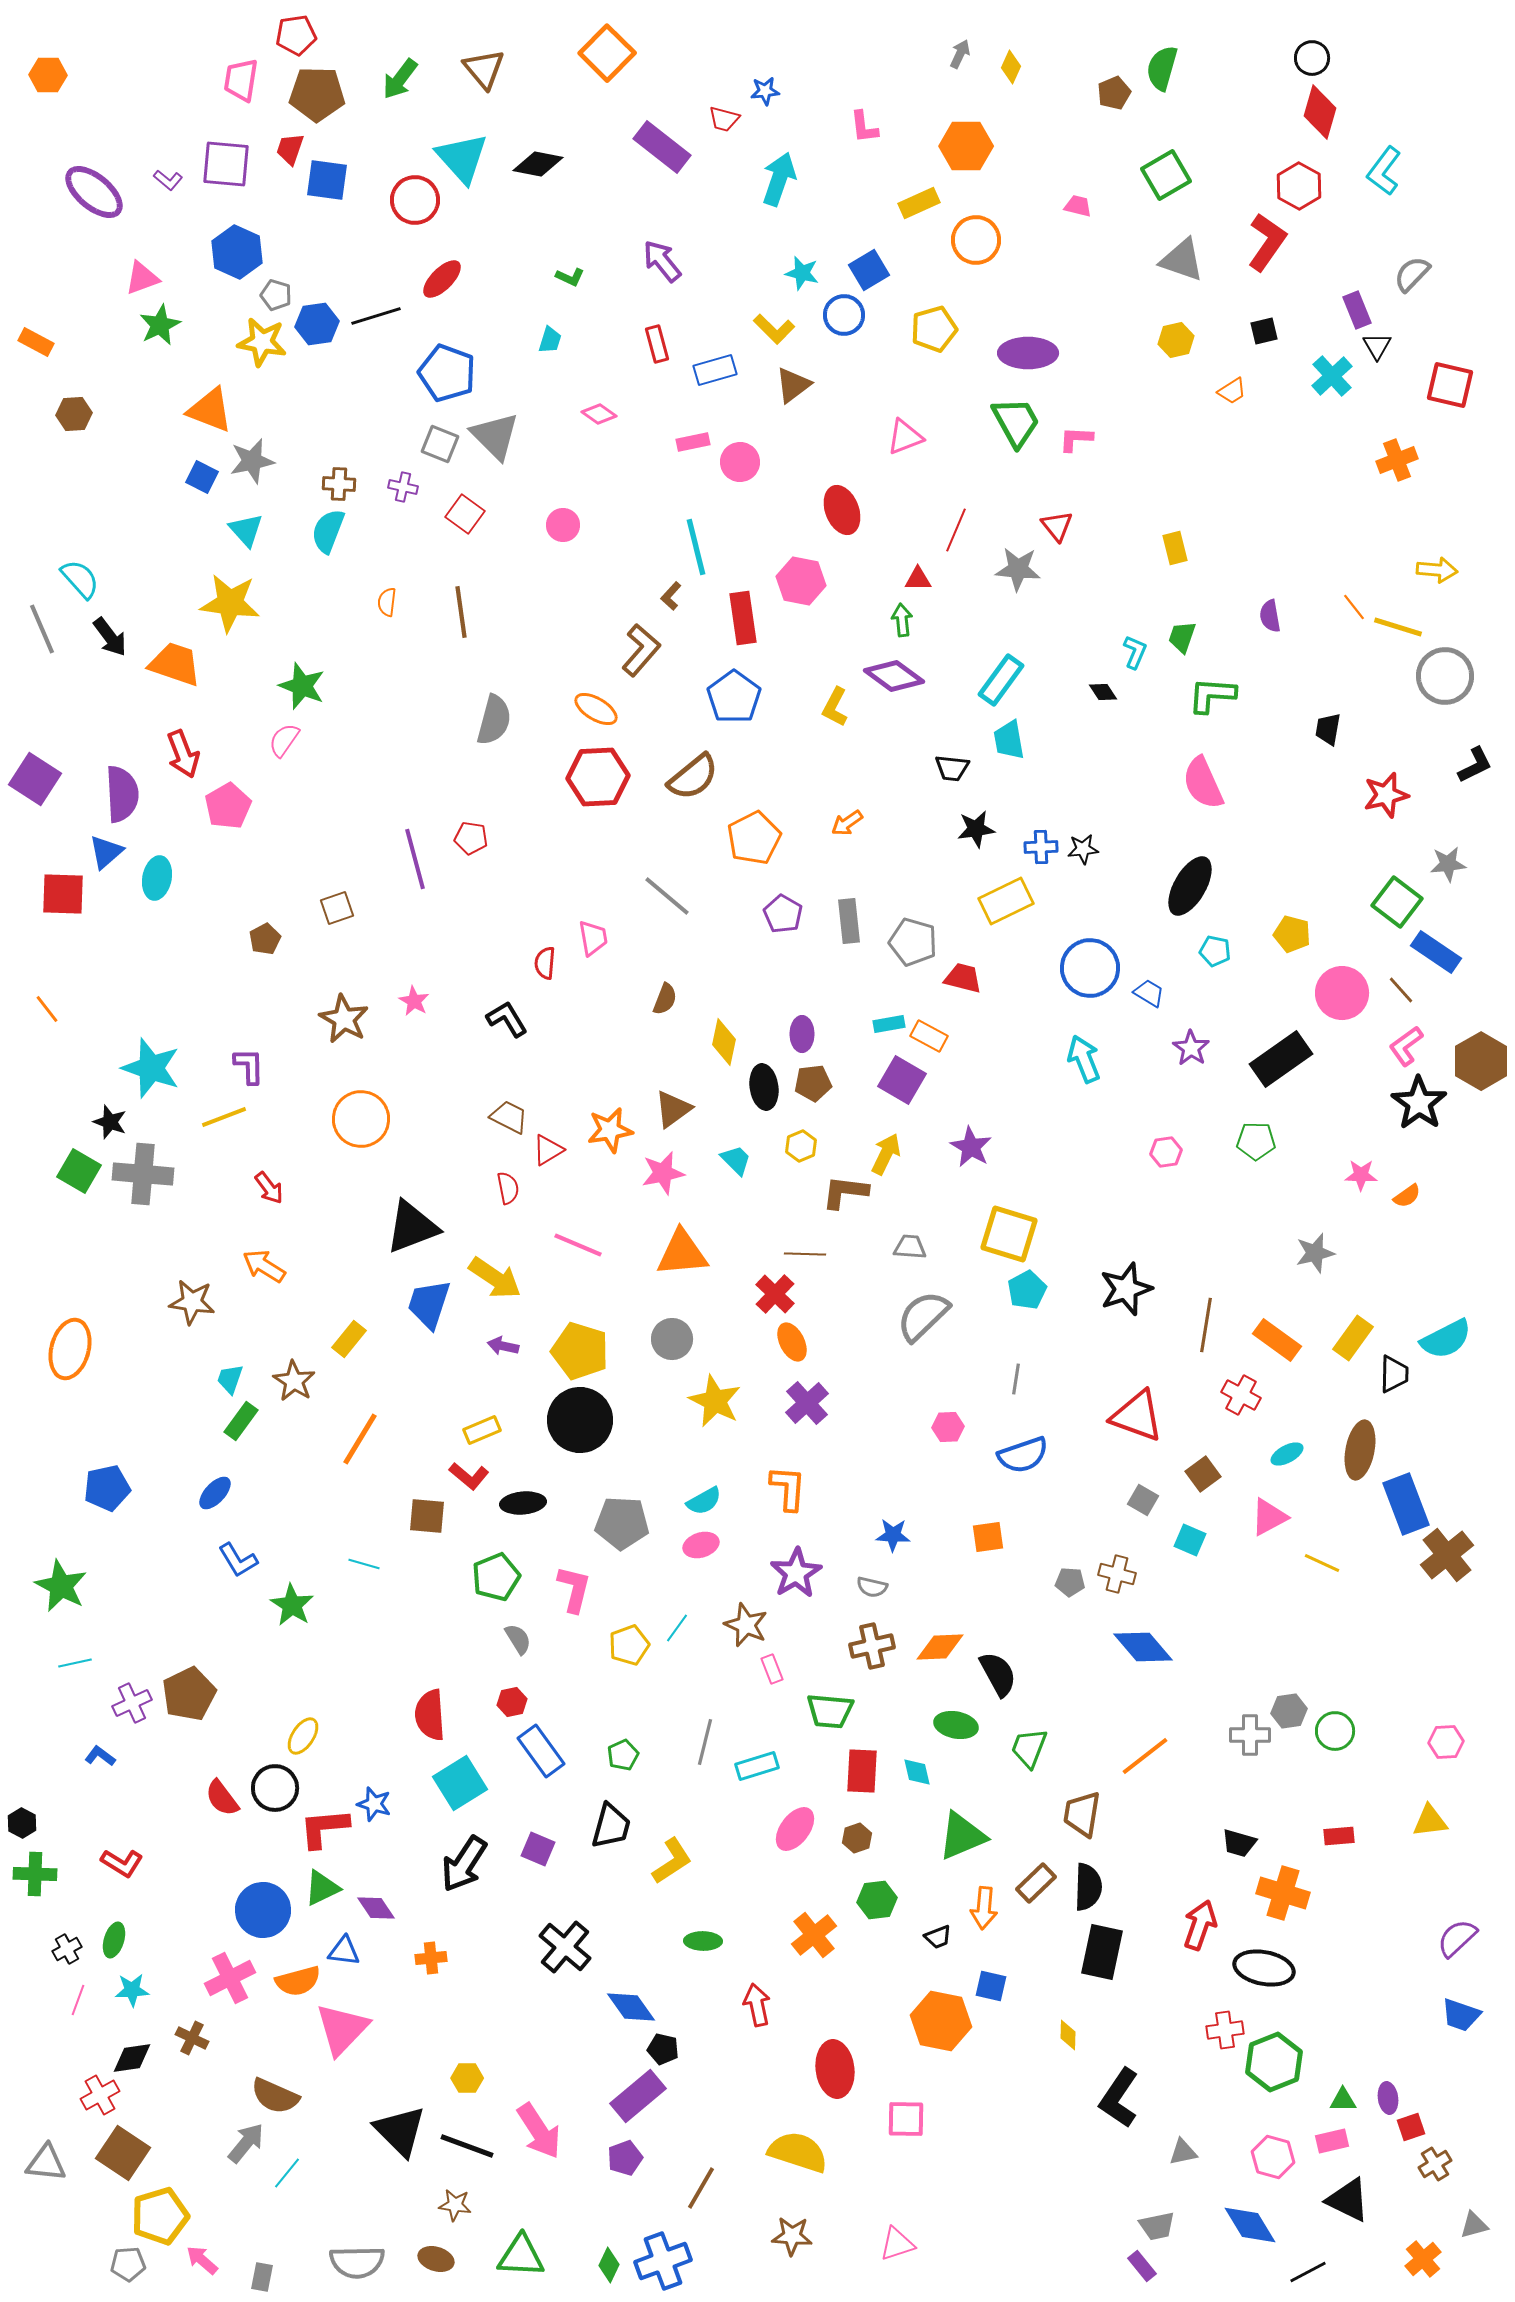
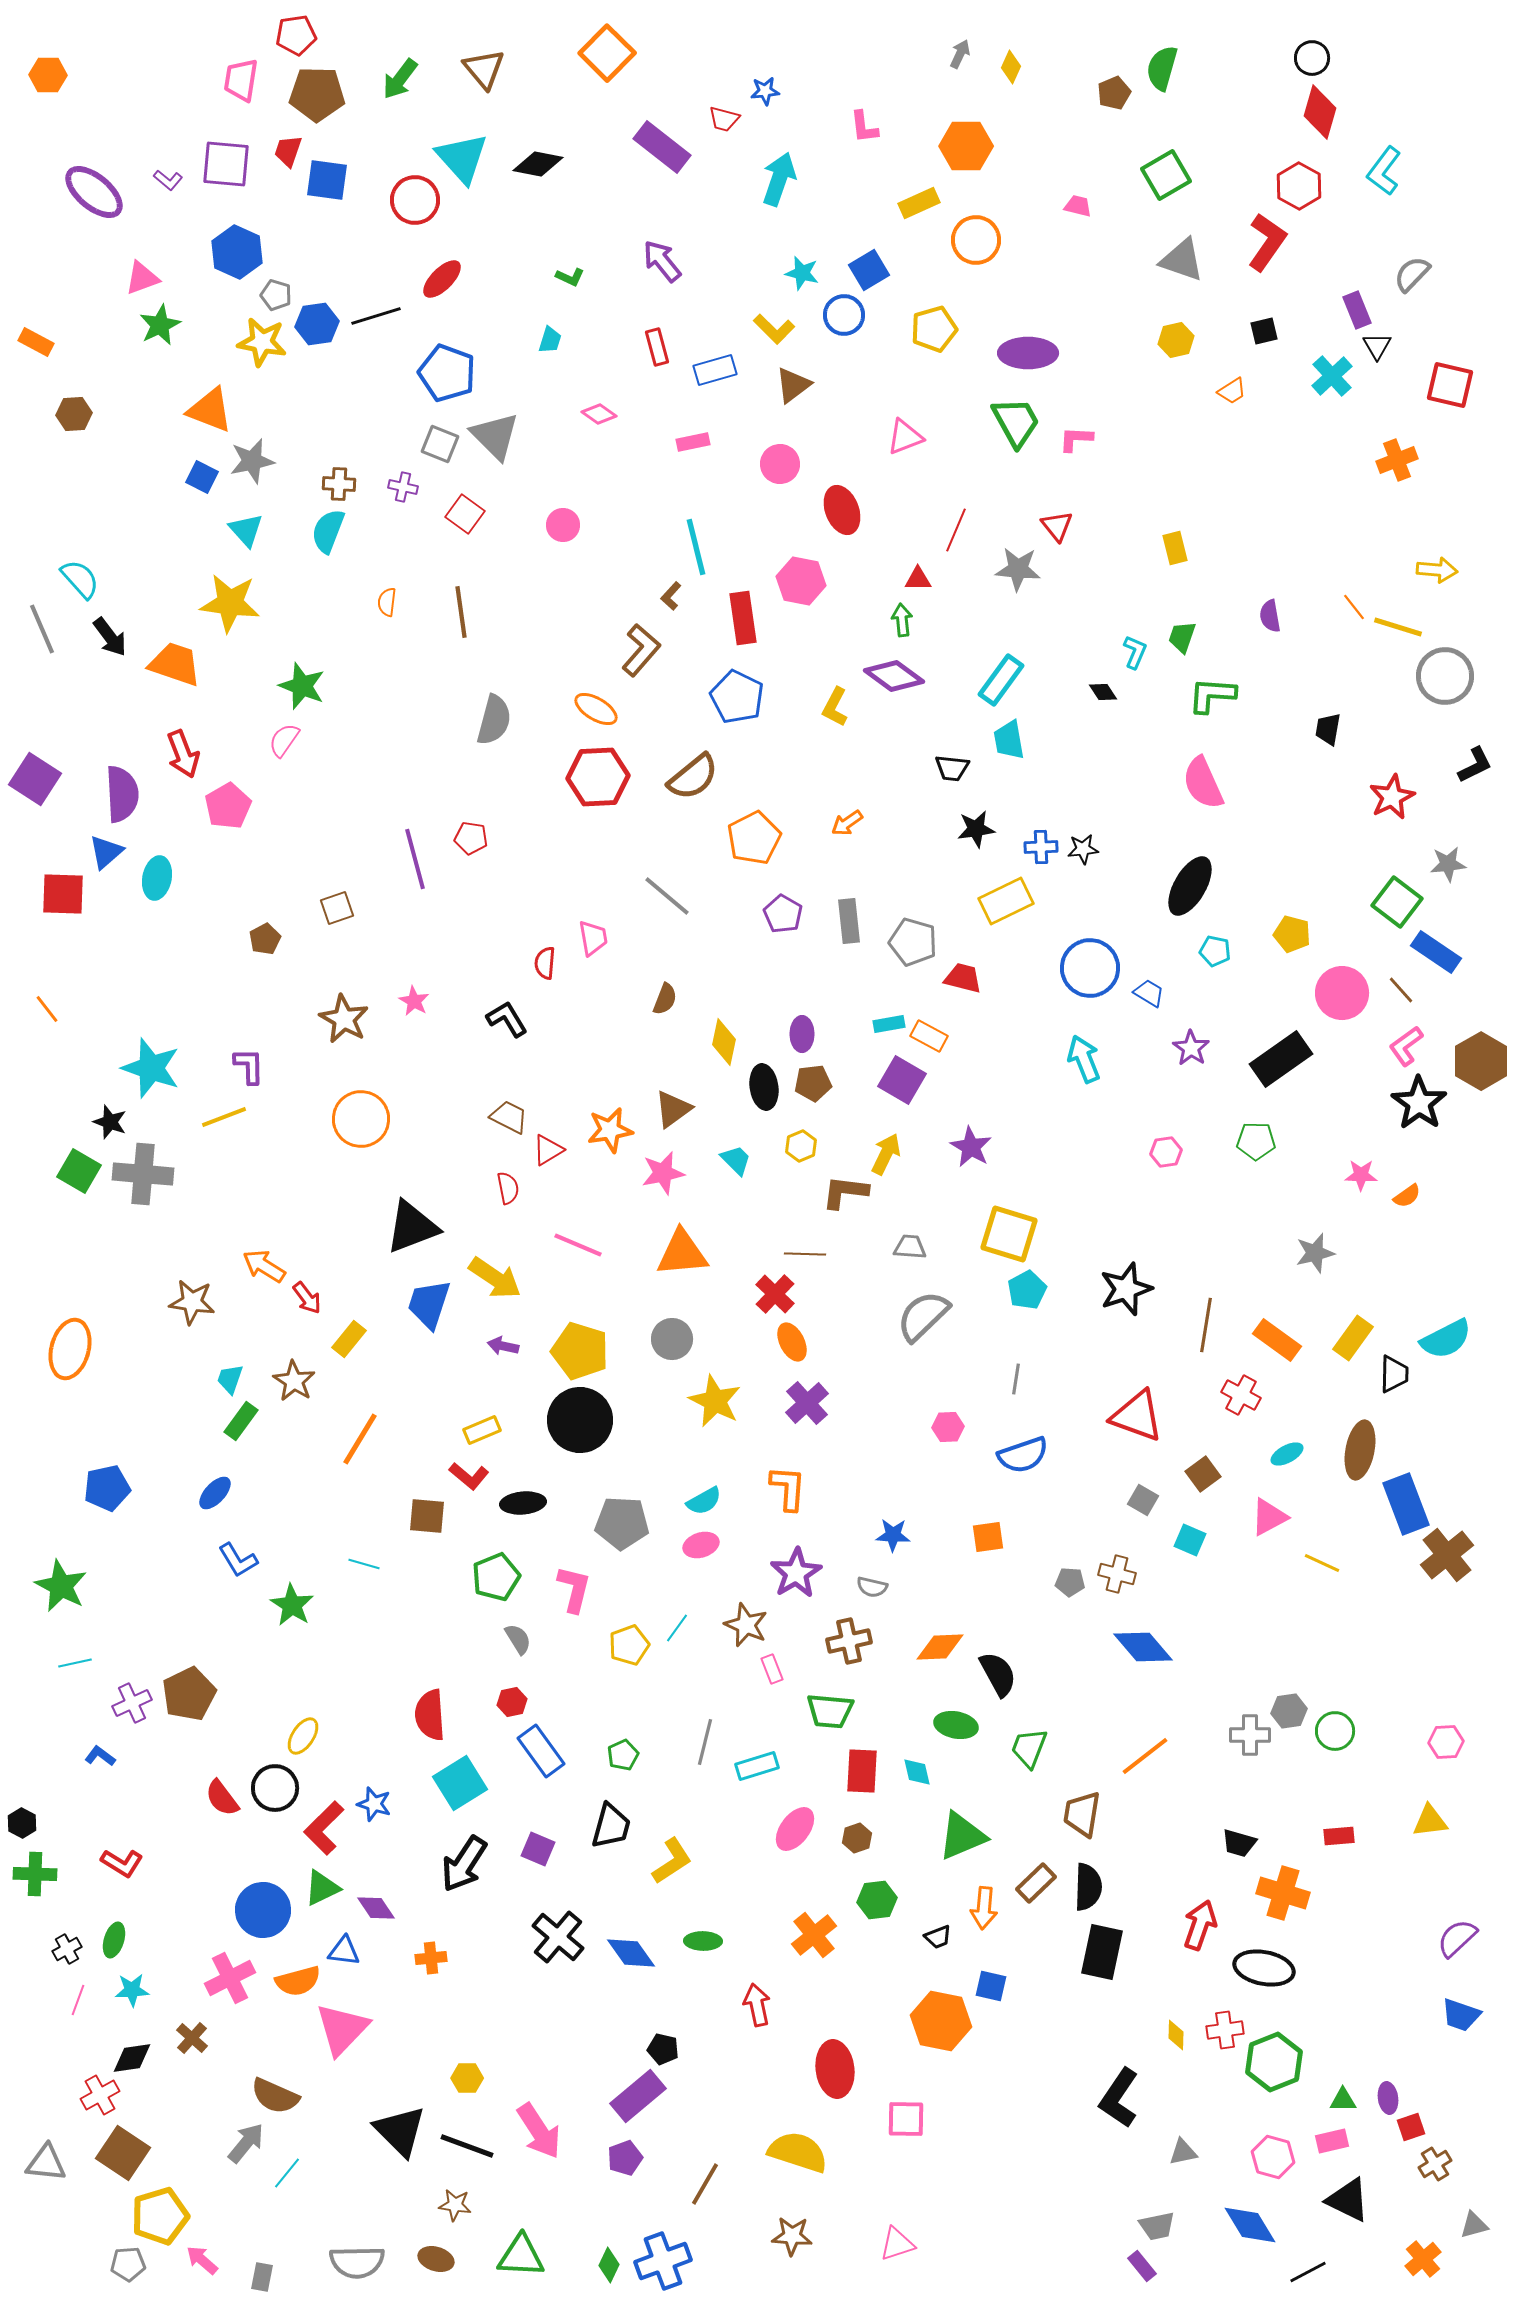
red trapezoid at (290, 149): moved 2 px left, 2 px down
red rectangle at (657, 344): moved 3 px down
pink circle at (740, 462): moved 40 px right, 2 px down
blue pentagon at (734, 697): moved 3 px right; rotated 10 degrees counterclockwise
red star at (1386, 795): moved 6 px right, 2 px down; rotated 12 degrees counterclockwise
red arrow at (269, 1188): moved 38 px right, 110 px down
brown cross at (872, 1646): moved 23 px left, 5 px up
red L-shape at (324, 1828): rotated 40 degrees counterclockwise
black cross at (565, 1947): moved 7 px left, 10 px up
blue diamond at (631, 2007): moved 54 px up
yellow diamond at (1068, 2035): moved 108 px right
brown cross at (192, 2038): rotated 16 degrees clockwise
brown line at (701, 2188): moved 4 px right, 4 px up
